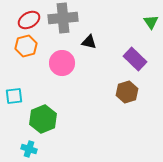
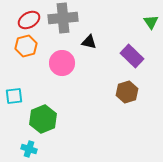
purple rectangle: moved 3 px left, 3 px up
